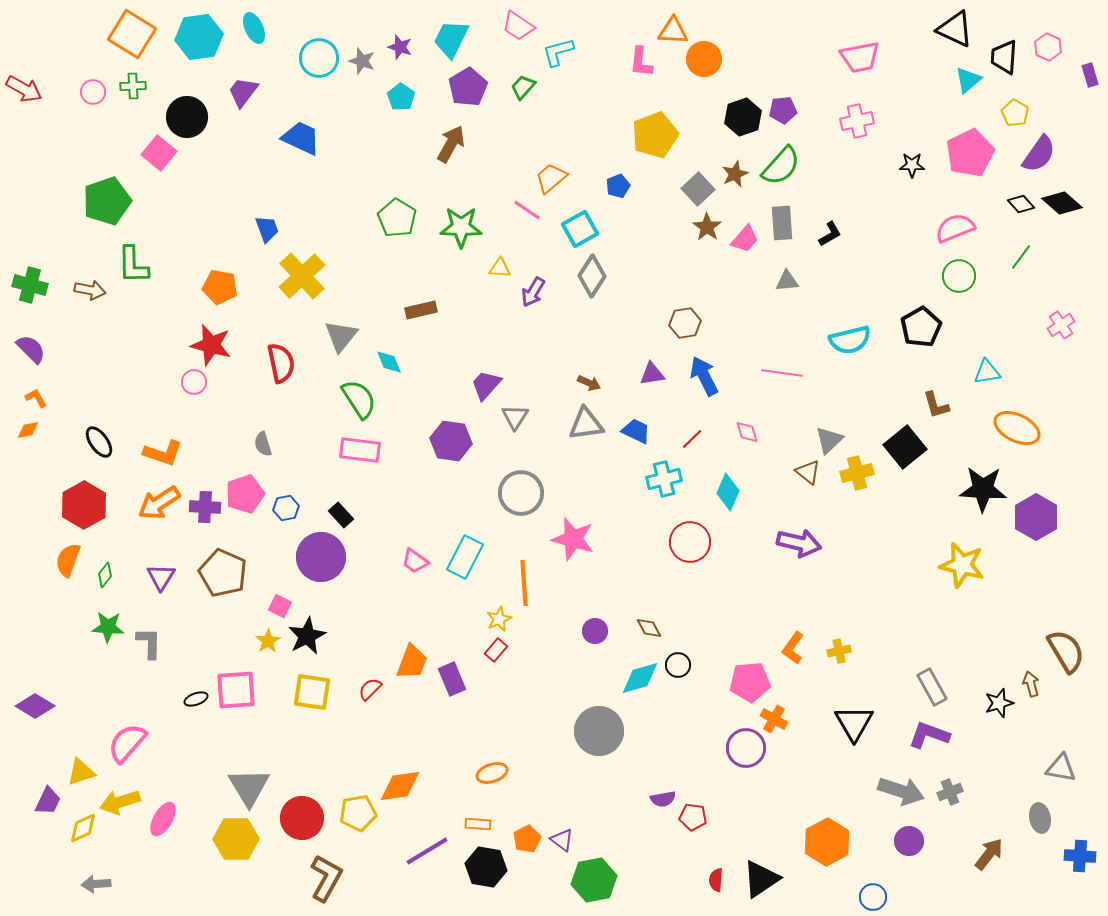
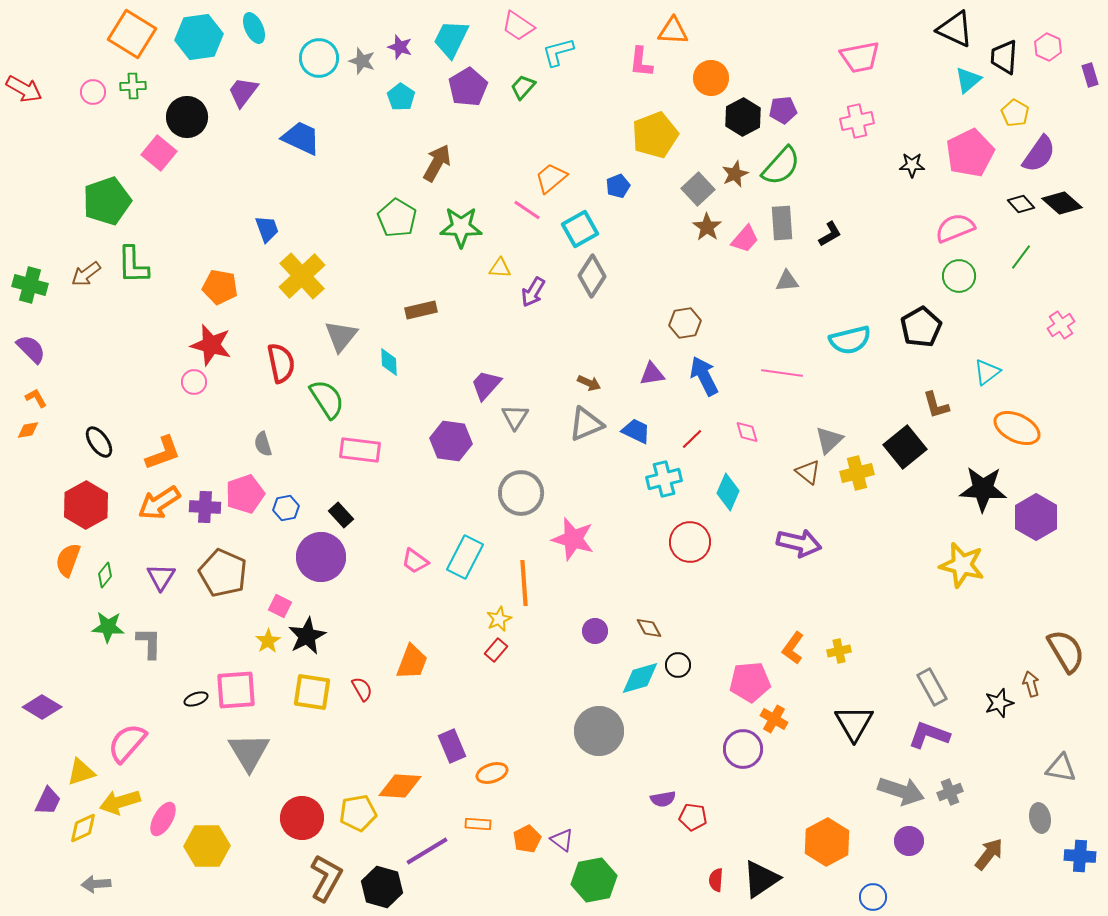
orange circle at (704, 59): moved 7 px right, 19 px down
black hexagon at (743, 117): rotated 9 degrees counterclockwise
brown arrow at (451, 144): moved 14 px left, 19 px down
brown arrow at (90, 290): moved 4 px left, 16 px up; rotated 132 degrees clockwise
cyan diamond at (389, 362): rotated 20 degrees clockwise
cyan triangle at (987, 372): rotated 28 degrees counterclockwise
green semicircle at (359, 399): moved 32 px left
gray triangle at (586, 424): rotated 15 degrees counterclockwise
orange L-shape at (163, 453): rotated 39 degrees counterclockwise
red hexagon at (84, 505): moved 2 px right
purple rectangle at (452, 679): moved 67 px down
red semicircle at (370, 689): moved 8 px left; rotated 105 degrees clockwise
purple diamond at (35, 706): moved 7 px right, 1 px down
purple circle at (746, 748): moved 3 px left, 1 px down
orange diamond at (400, 786): rotated 12 degrees clockwise
gray triangle at (249, 787): moved 35 px up
yellow hexagon at (236, 839): moved 29 px left, 7 px down
black hexagon at (486, 867): moved 104 px left, 20 px down; rotated 6 degrees clockwise
